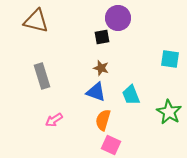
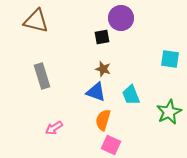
purple circle: moved 3 px right
brown star: moved 2 px right, 1 px down
green star: rotated 15 degrees clockwise
pink arrow: moved 8 px down
